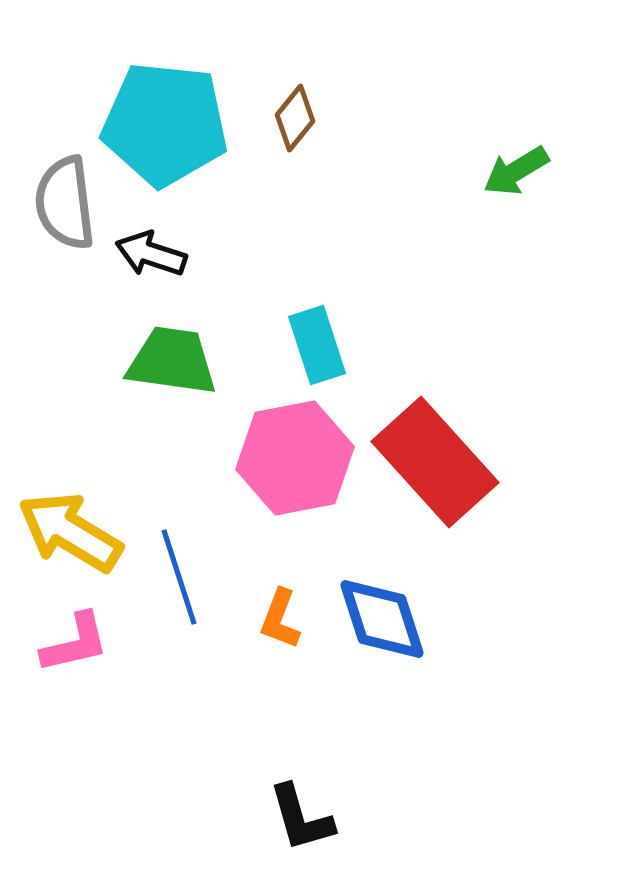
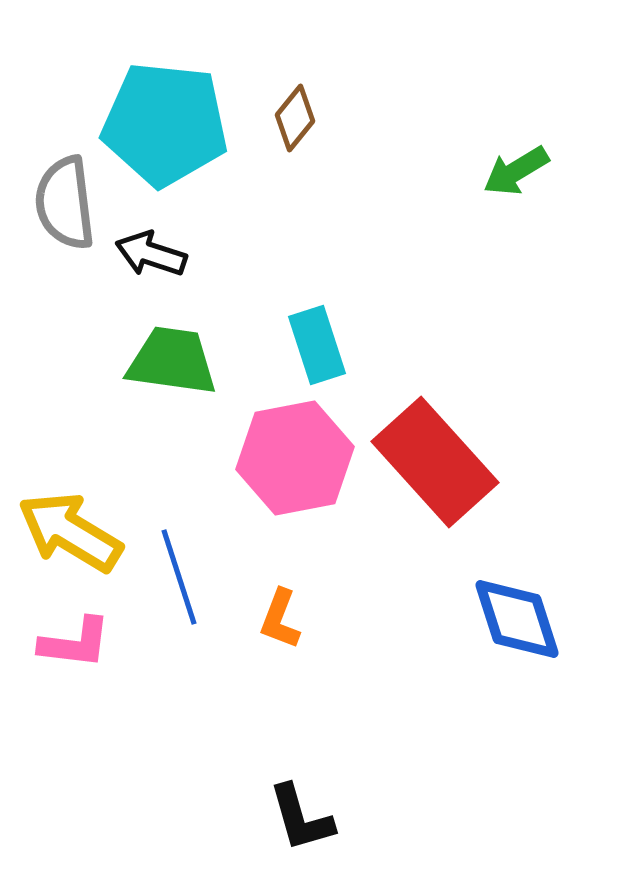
blue diamond: moved 135 px right
pink L-shape: rotated 20 degrees clockwise
